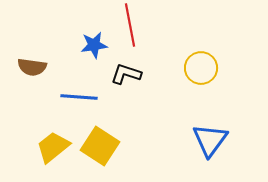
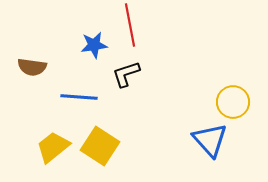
yellow circle: moved 32 px right, 34 px down
black L-shape: rotated 36 degrees counterclockwise
blue triangle: rotated 18 degrees counterclockwise
